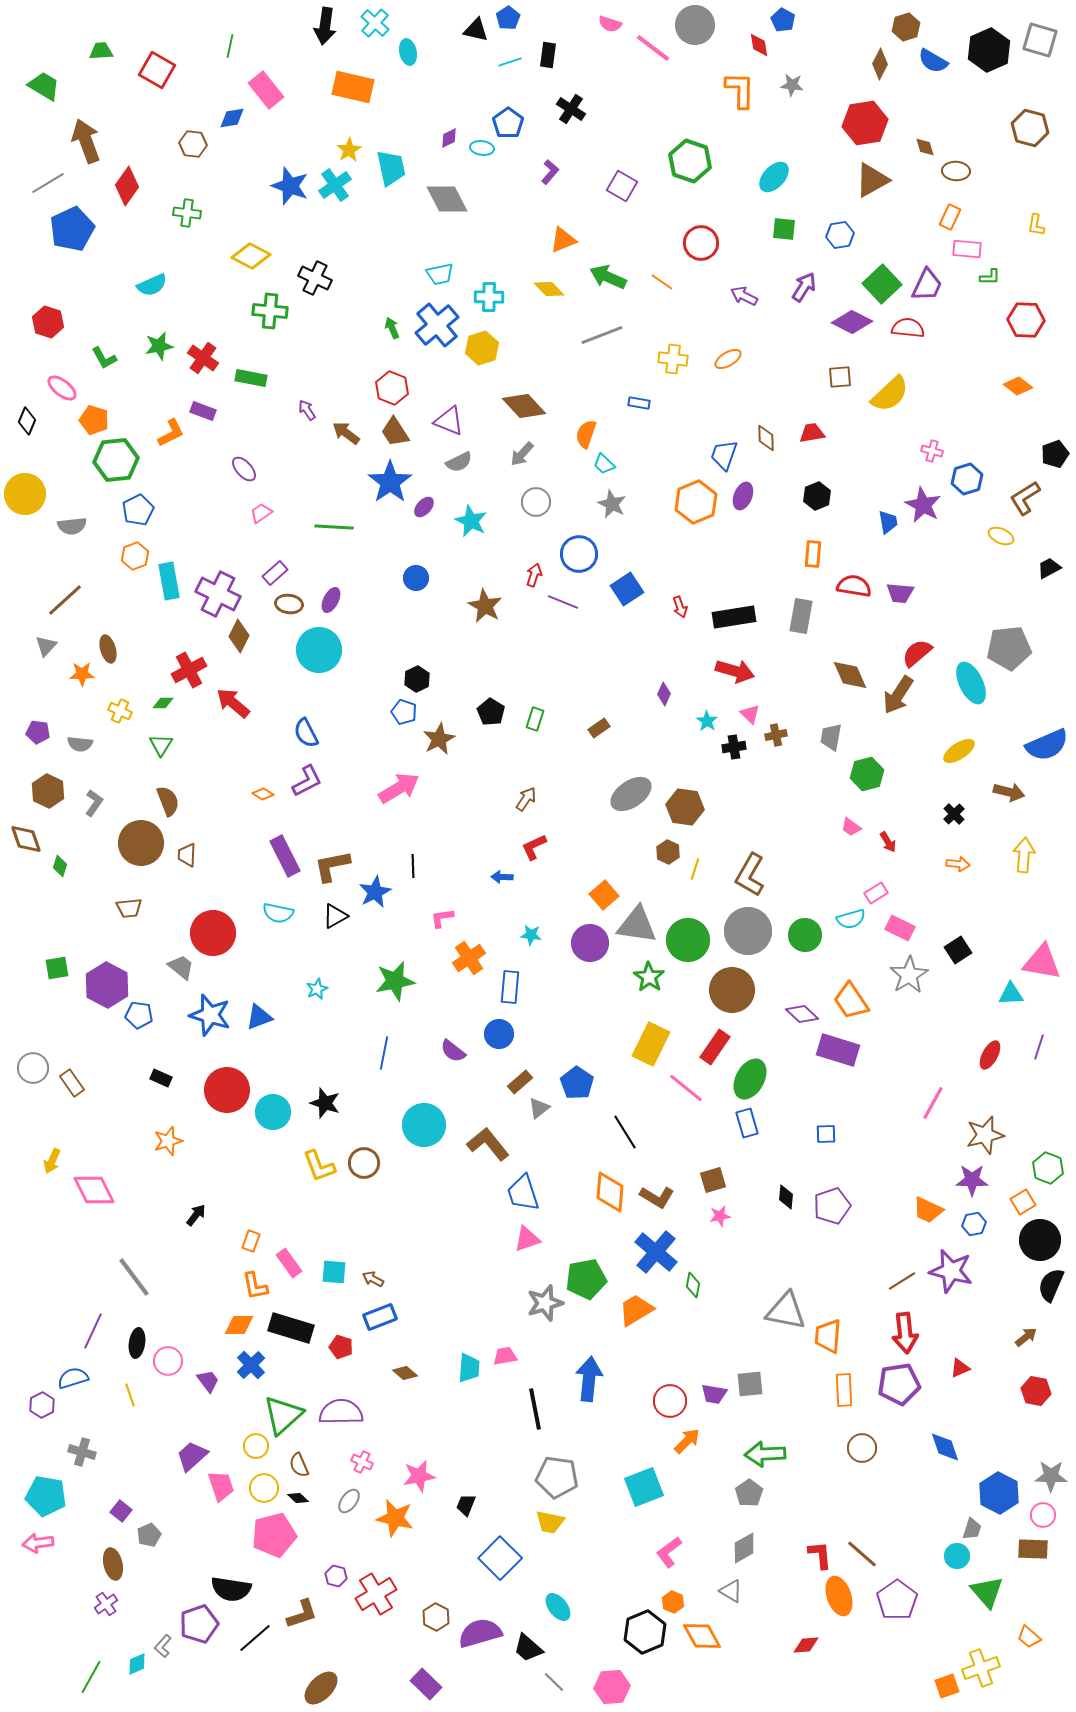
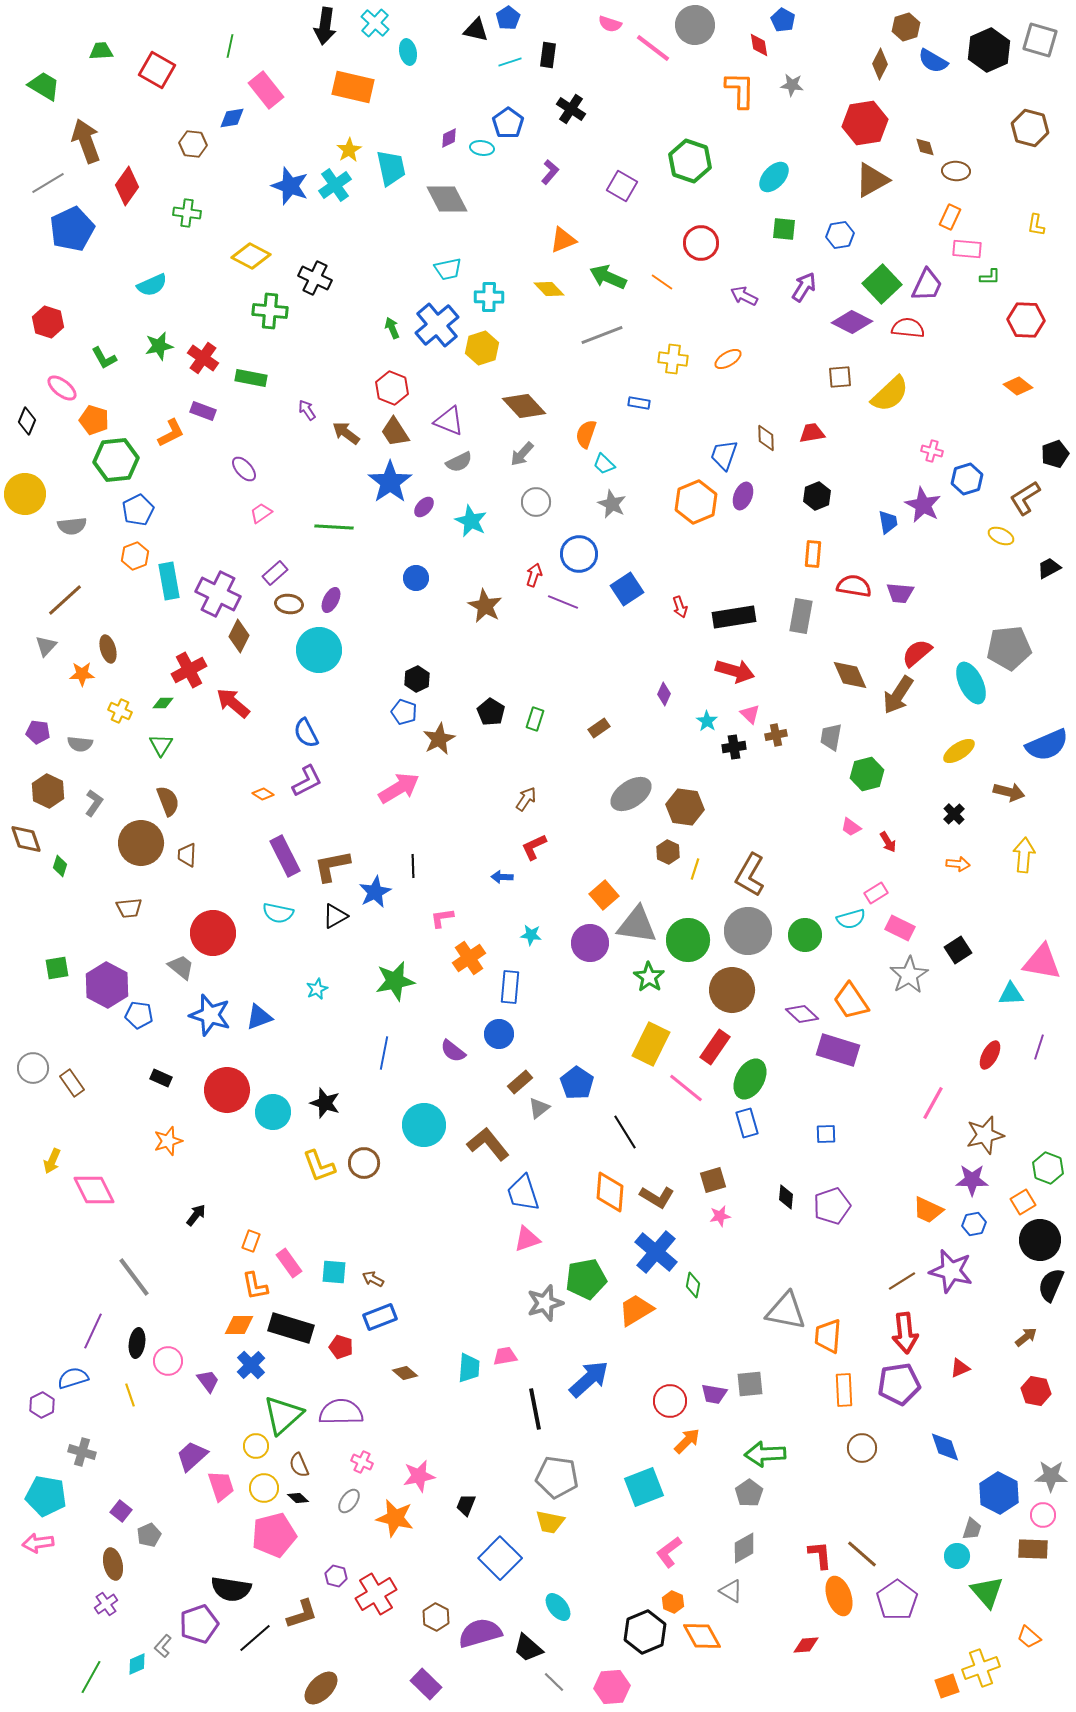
cyan trapezoid at (440, 274): moved 8 px right, 5 px up
blue arrow at (589, 1379): rotated 42 degrees clockwise
